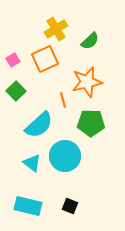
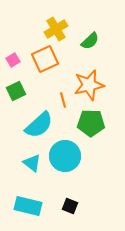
orange star: moved 2 px right, 3 px down
green square: rotated 18 degrees clockwise
